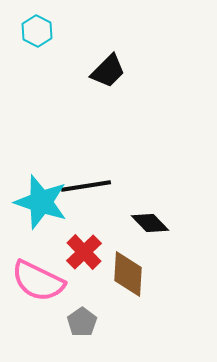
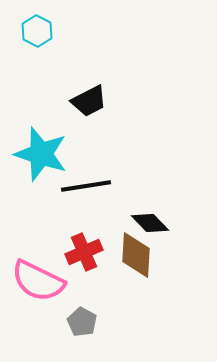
black trapezoid: moved 19 px left, 30 px down; rotated 18 degrees clockwise
cyan star: moved 48 px up
red cross: rotated 21 degrees clockwise
brown diamond: moved 8 px right, 19 px up
gray pentagon: rotated 8 degrees counterclockwise
